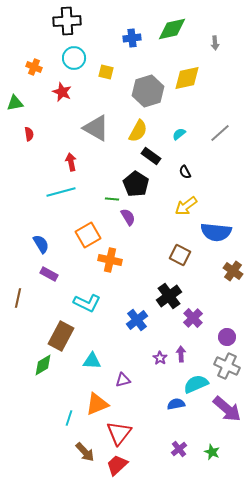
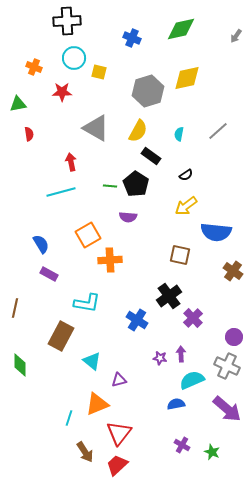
green diamond at (172, 29): moved 9 px right
blue cross at (132, 38): rotated 30 degrees clockwise
gray arrow at (215, 43): moved 21 px right, 7 px up; rotated 40 degrees clockwise
yellow square at (106, 72): moved 7 px left
red star at (62, 92): rotated 24 degrees counterclockwise
green triangle at (15, 103): moved 3 px right, 1 px down
gray line at (220, 133): moved 2 px left, 2 px up
cyan semicircle at (179, 134): rotated 40 degrees counterclockwise
black semicircle at (185, 172): moved 1 px right, 3 px down; rotated 96 degrees counterclockwise
green line at (112, 199): moved 2 px left, 13 px up
purple semicircle at (128, 217): rotated 126 degrees clockwise
brown square at (180, 255): rotated 15 degrees counterclockwise
orange cross at (110, 260): rotated 15 degrees counterclockwise
brown line at (18, 298): moved 3 px left, 10 px down
cyan L-shape at (87, 303): rotated 16 degrees counterclockwise
blue cross at (137, 320): rotated 20 degrees counterclockwise
purple circle at (227, 337): moved 7 px right
purple star at (160, 358): rotated 24 degrees counterclockwise
cyan triangle at (92, 361): rotated 36 degrees clockwise
green diamond at (43, 365): moved 23 px left; rotated 60 degrees counterclockwise
purple triangle at (123, 380): moved 4 px left
cyan semicircle at (196, 384): moved 4 px left, 4 px up
purple cross at (179, 449): moved 3 px right, 4 px up; rotated 21 degrees counterclockwise
brown arrow at (85, 452): rotated 10 degrees clockwise
